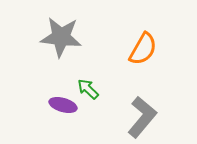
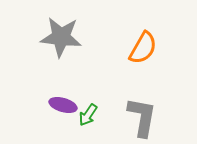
orange semicircle: moved 1 px up
green arrow: moved 26 px down; rotated 100 degrees counterclockwise
gray L-shape: rotated 30 degrees counterclockwise
